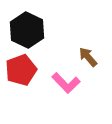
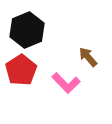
black hexagon: rotated 12 degrees clockwise
red pentagon: rotated 12 degrees counterclockwise
